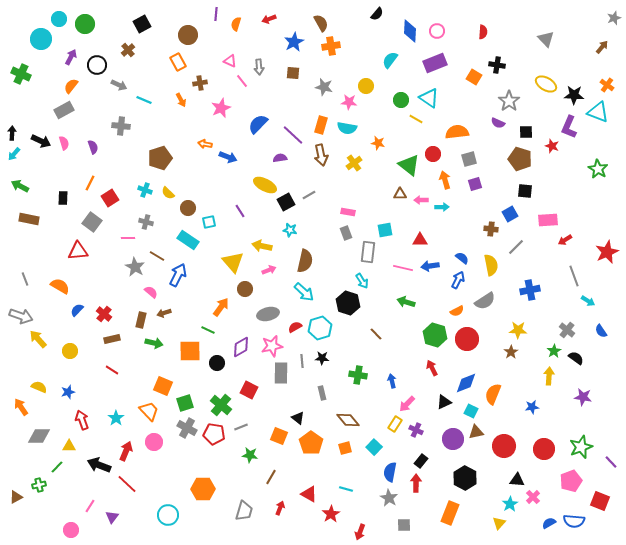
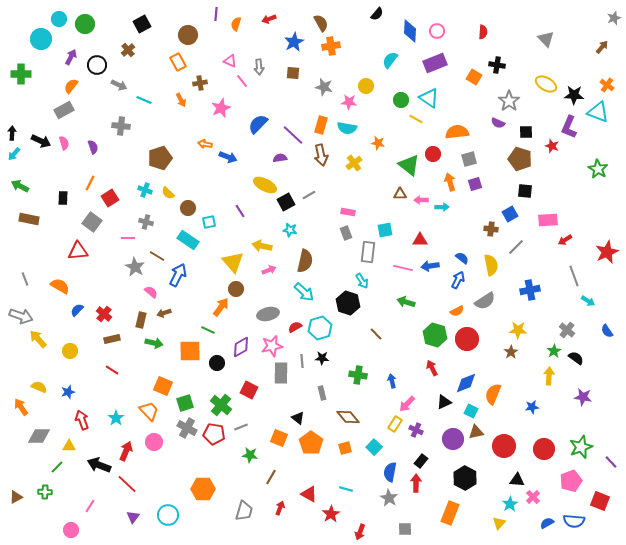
green cross at (21, 74): rotated 24 degrees counterclockwise
orange arrow at (445, 180): moved 5 px right, 2 px down
brown circle at (245, 289): moved 9 px left
blue semicircle at (601, 331): moved 6 px right
brown diamond at (348, 420): moved 3 px up
orange square at (279, 436): moved 2 px down
green cross at (39, 485): moved 6 px right, 7 px down; rotated 16 degrees clockwise
purple triangle at (112, 517): moved 21 px right
blue semicircle at (549, 523): moved 2 px left
gray square at (404, 525): moved 1 px right, 4 px down
